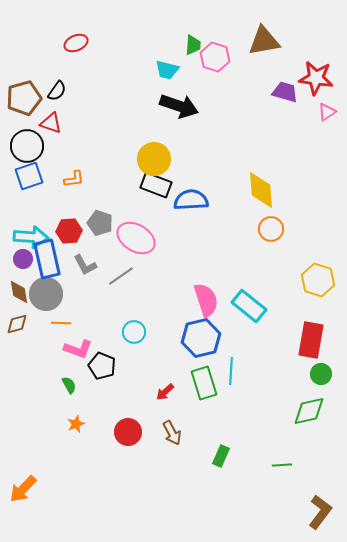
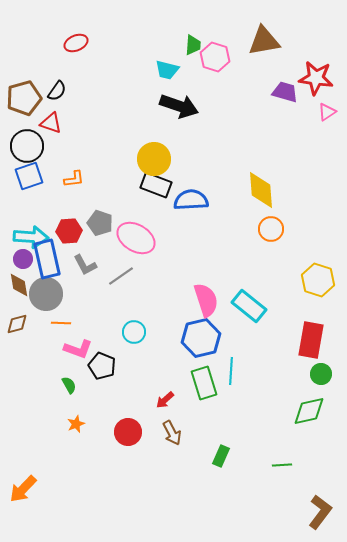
brown diamond at (19, 292): moved 7 px up
red arrow at (165, 392): moved 8 px down
